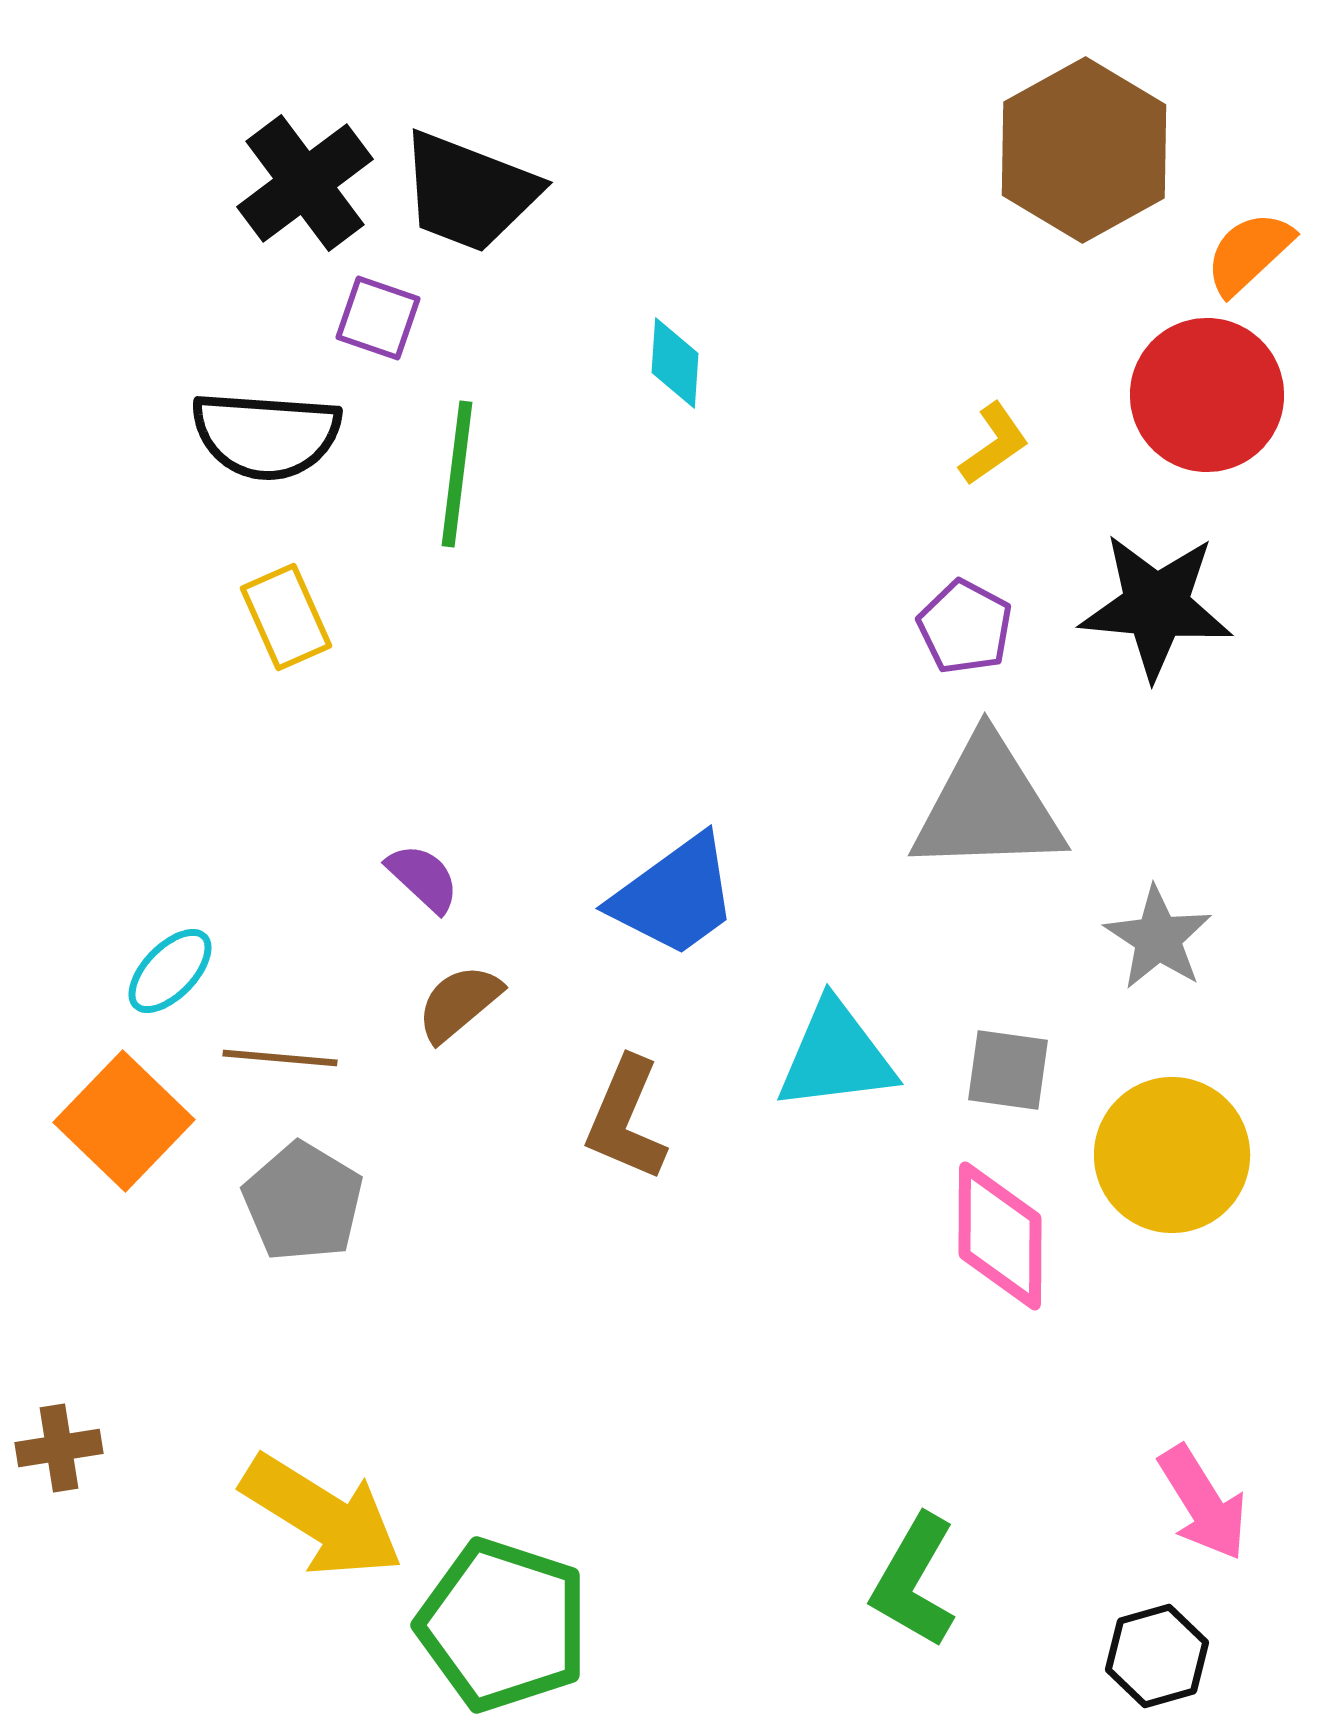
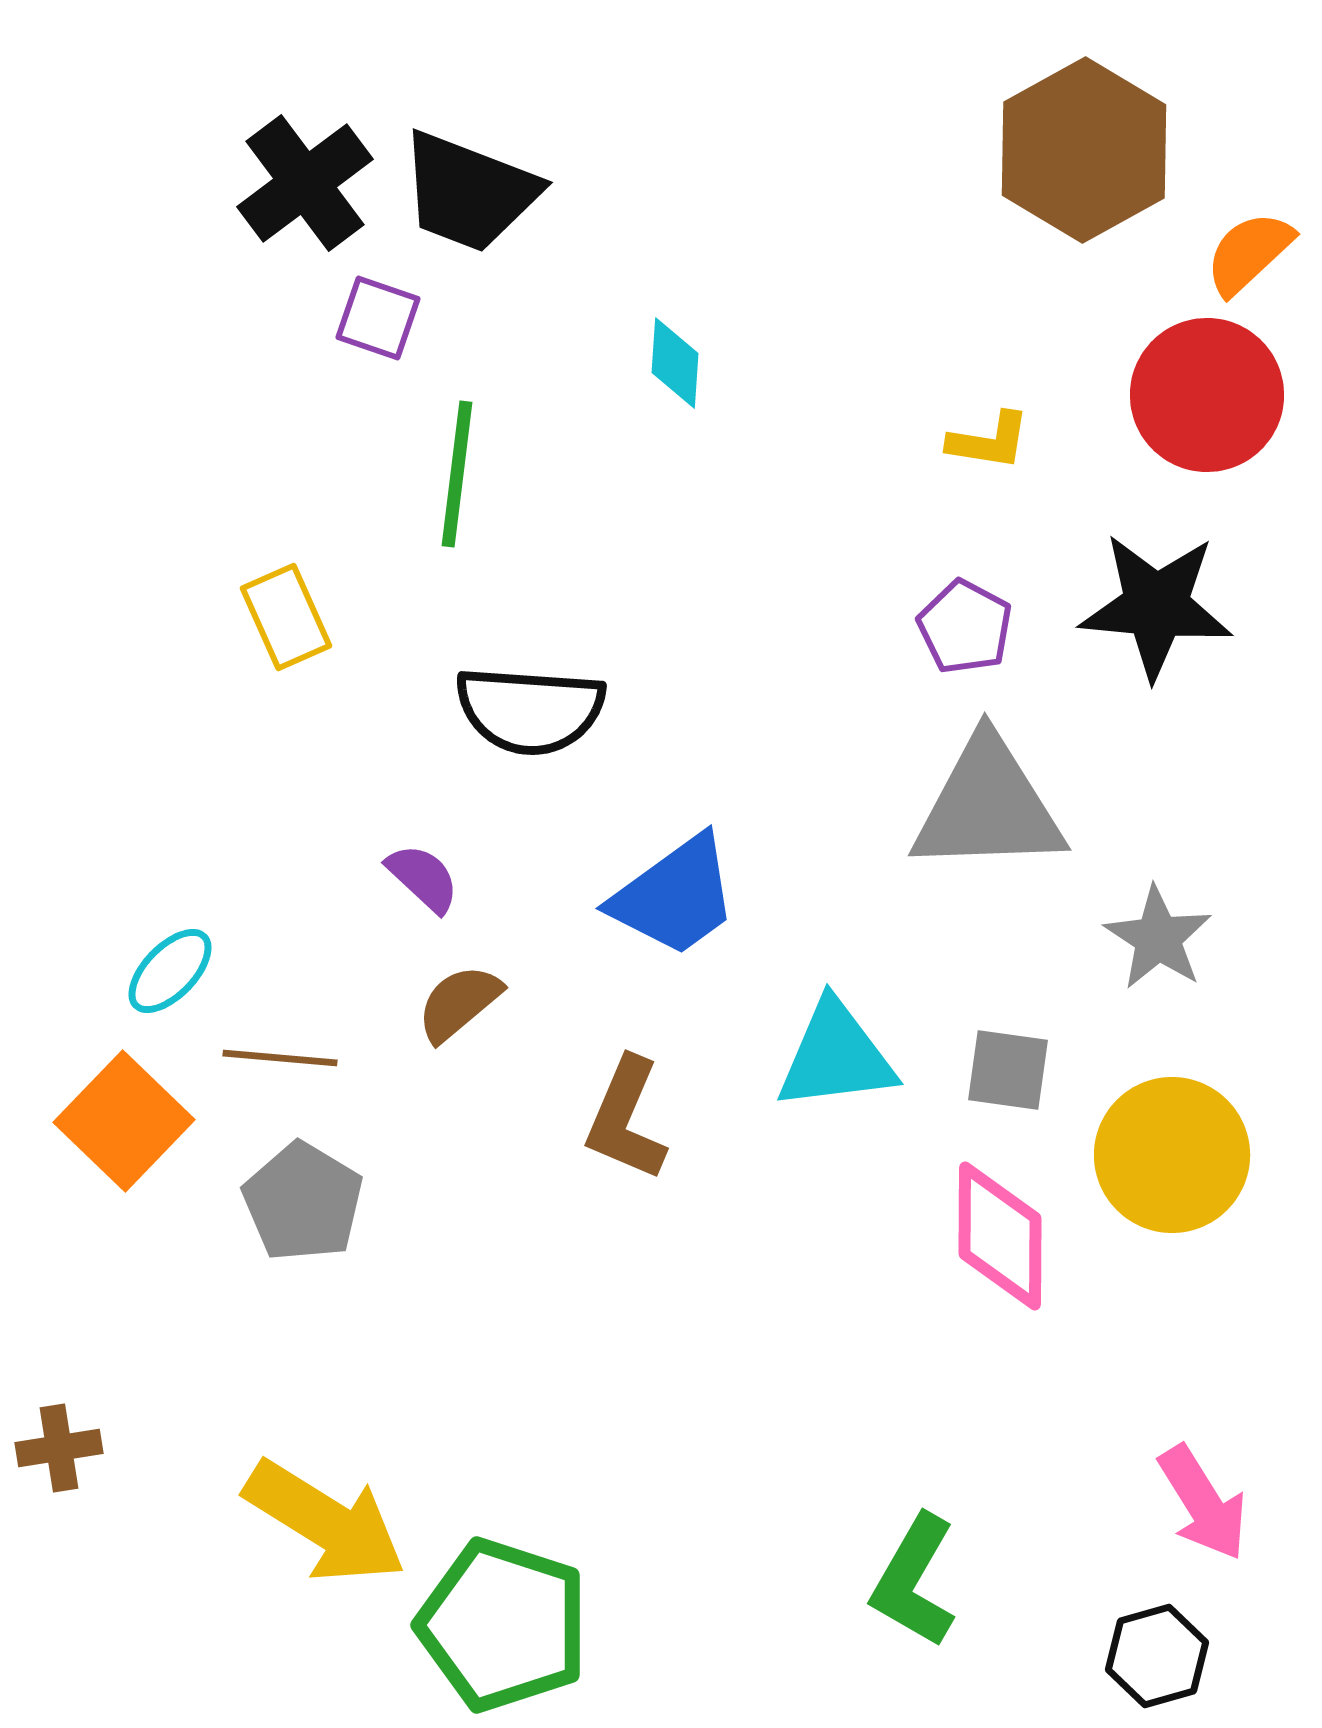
black semicircle: moved 264 px right, 275 px down
yellow L-shape: moved 5 px left, 3 px up; rotated 44 degrees clockwise
yellow arrow: moved 3 px right, 6 px down
